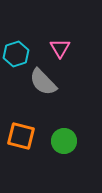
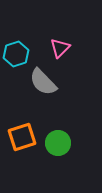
pink triangle: rotated 15 degrees clockwise
orange square: moved 1 px right, 1 px down; rotated 32 degrees counterclockwise
green circle: moved 6 px left, 2 px down
